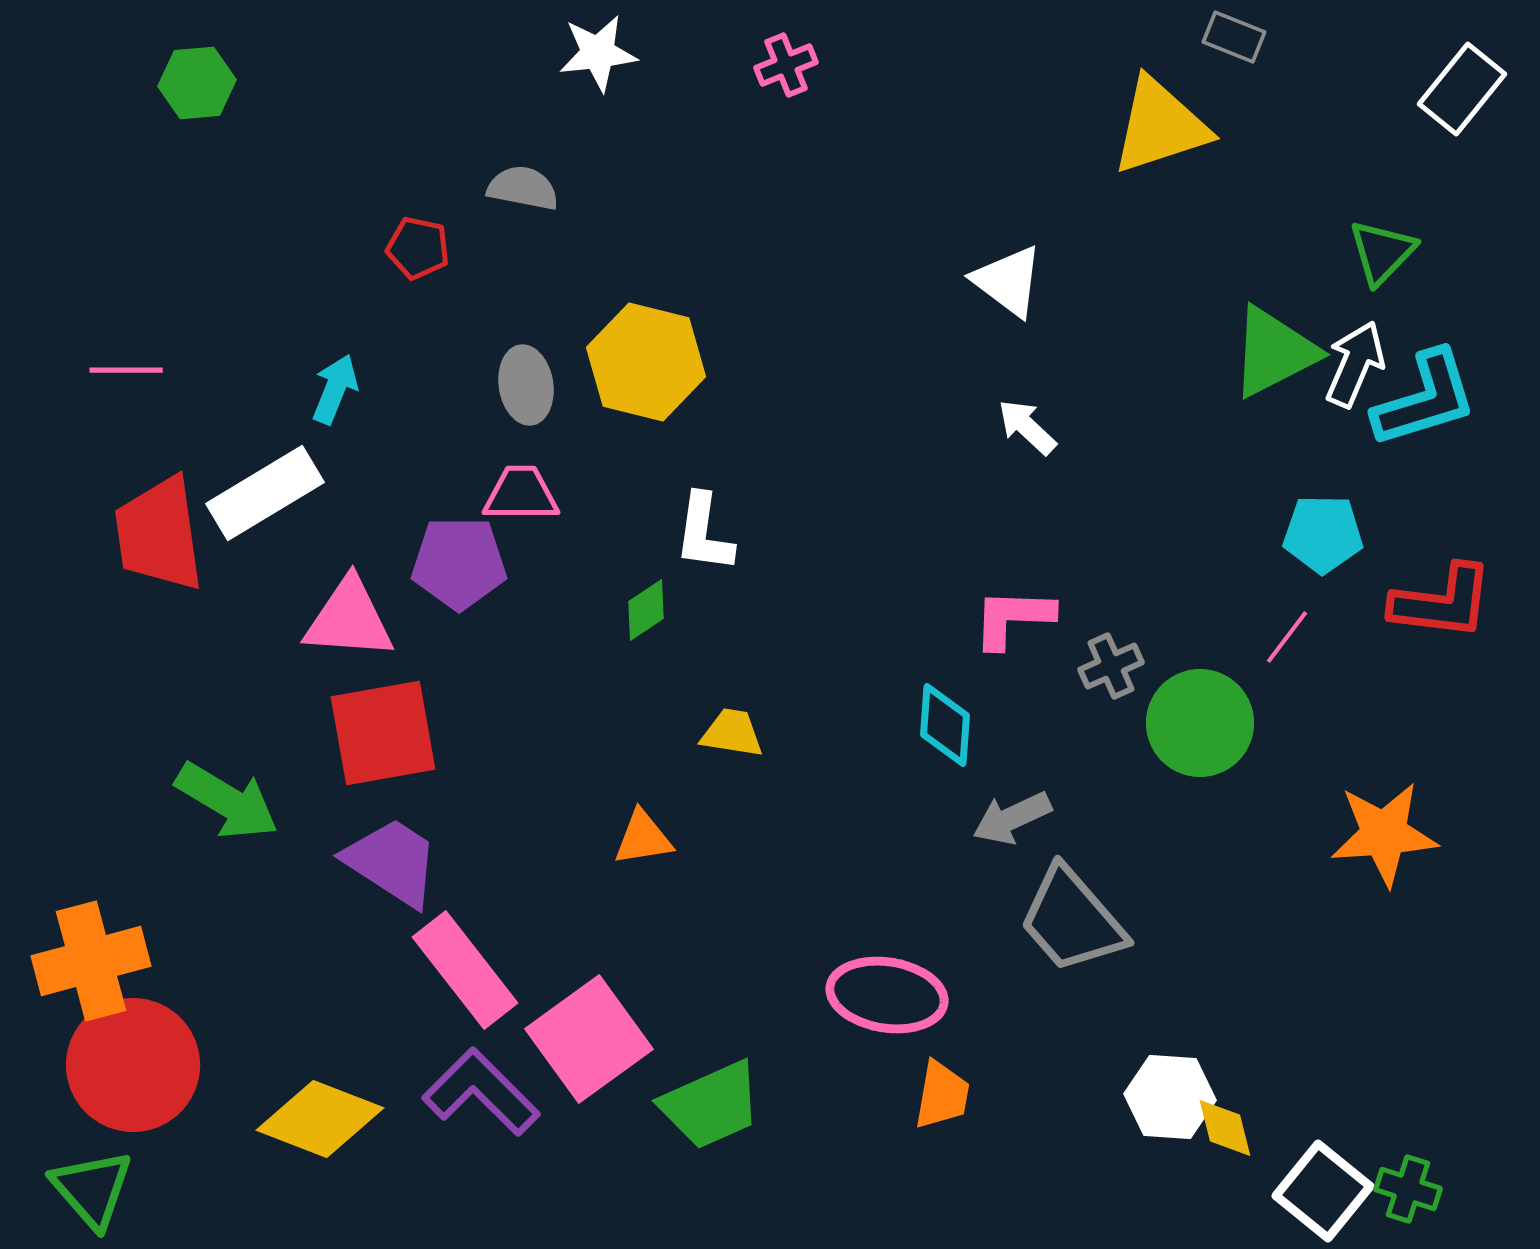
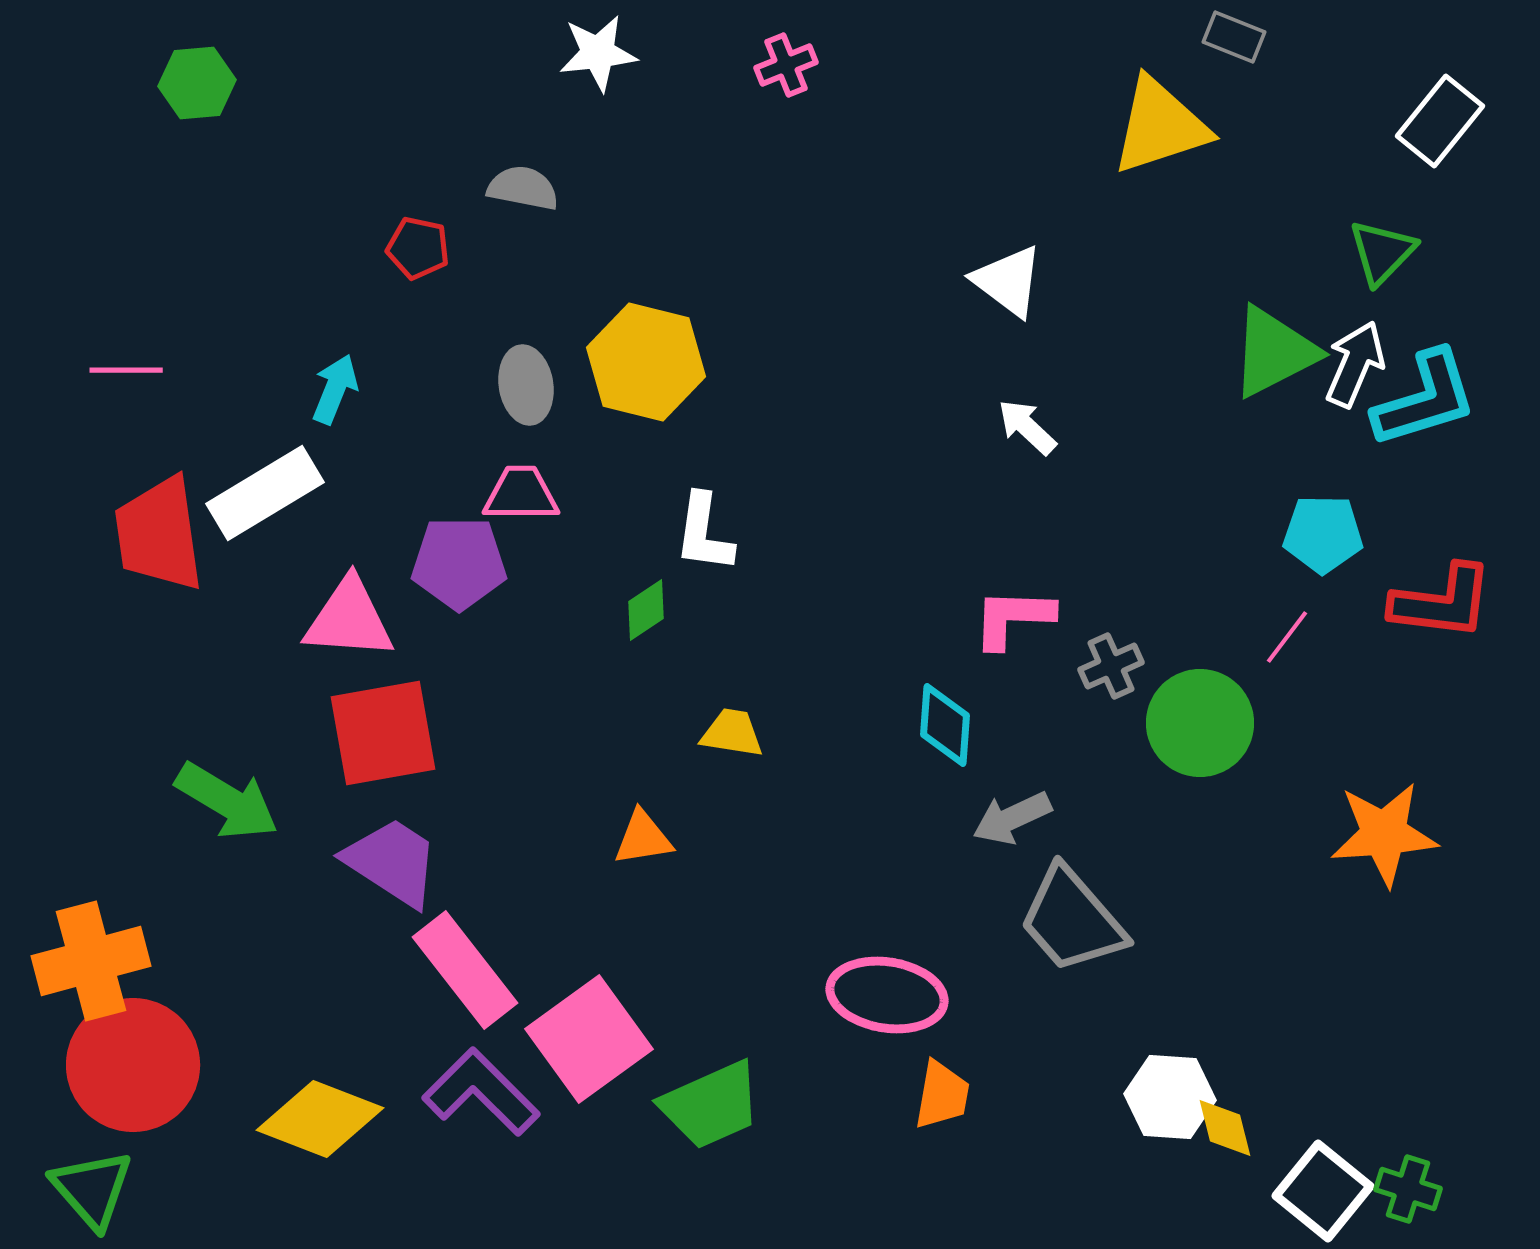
white rectangle at (1462, 89): moved 22 px left, 32 px down
